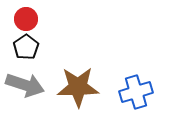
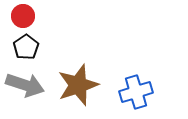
red circle: moved 3 px left, 3 px up
brown star: moved 2 px up; rotated 18 degrees counterclockwise
